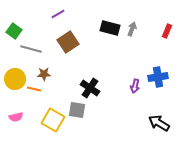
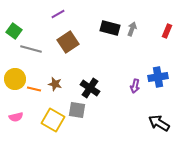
brown star: moved 11 px right, 10 px down; rotated 16 degrees clockwise
